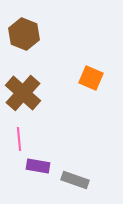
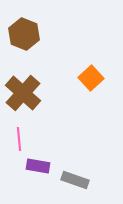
orange square: rotated 25 degrees clockwise
